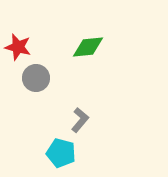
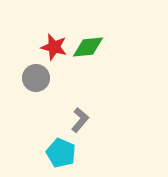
red star: moved 36 px right
cyan pentagon: rotated 8 degrees clockwise
